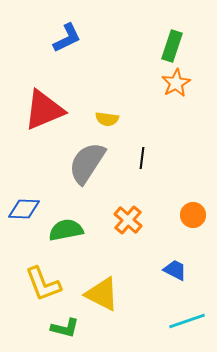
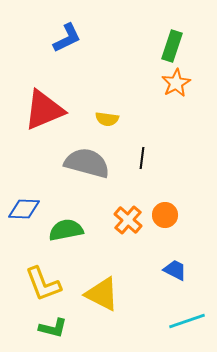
gray semicircle: rotated 72 degrees clockwise
orange circle: moved 28 px left
green L-shape: moved 12 px left
